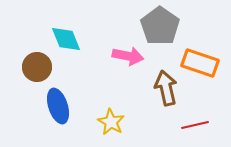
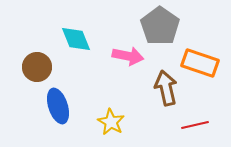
cyan diamond: moved 10 px right
